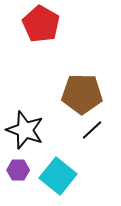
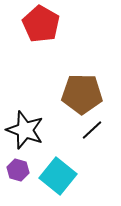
purple hexagon: rotated 15 degrees clockwise
